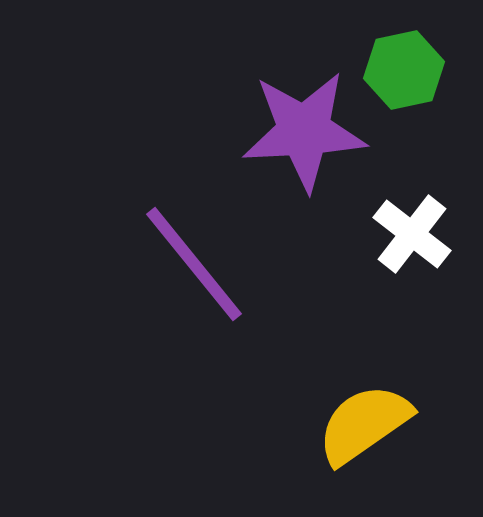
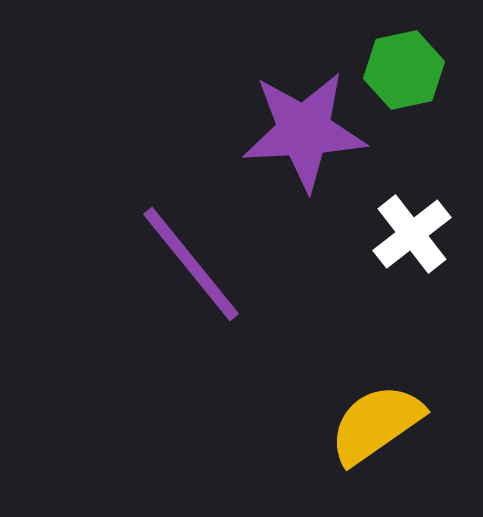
white cross: rotated 14 degrees clockwise
purple line: moved 3 px left
yellow semicircle: moved 12 px right
